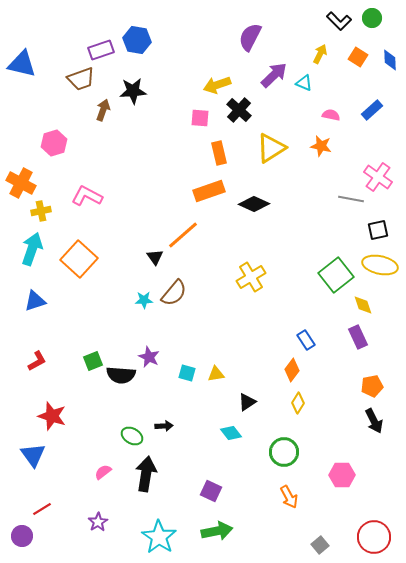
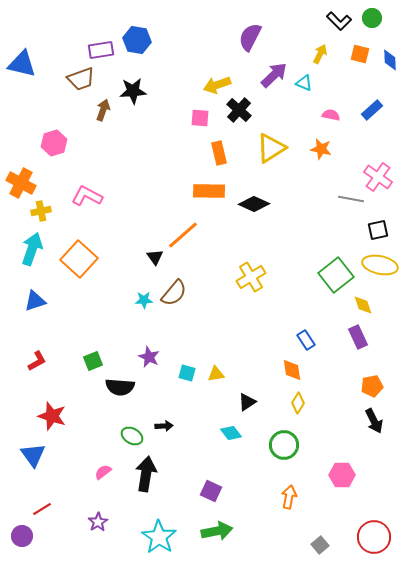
purple rectangle at (101, 50): rotated 10 degrees clockwise
orange square at (358, 57): moved 2 px right, 3 px up; rotated 18 degrees counterclockwise
orange star at (321, 146): moved 3 px down
orange rectangle at (209, 191): rotated 20 degrees clockwise
orange diamond at (292, 370): rotated 45 degrees counterclockwise
black semicircle at (121, 375): moved 1 px left, 12 px down
green circle at (284, 452): moved 7 px up
orange arrow at (289, 497): rotated 140 degrees counterclockwise
